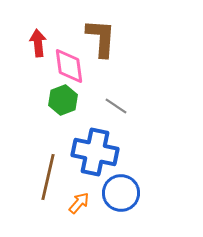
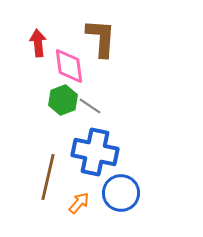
gray line: moved 26 px left
